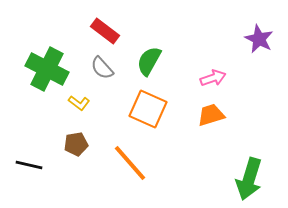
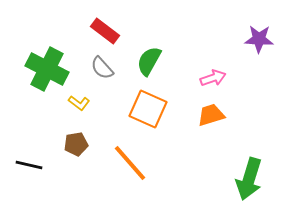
purple star: rotated 24 degrees counterclockwise
